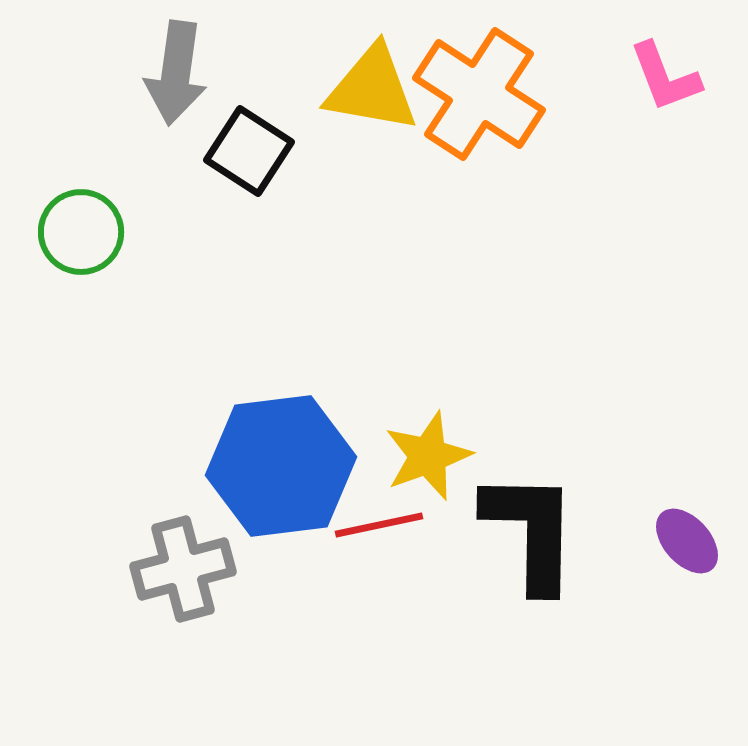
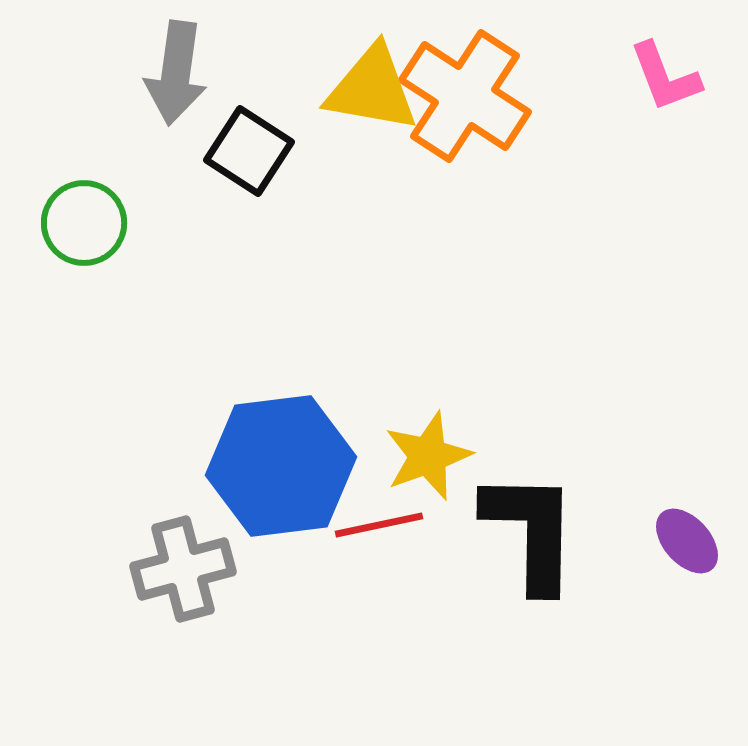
orange cross: moved 14 px left, 2 px down
green circle: moved 3 px right, 9 px up
